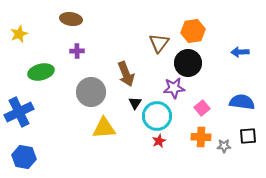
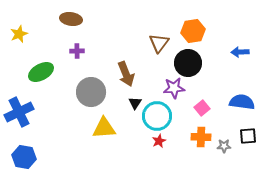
green ellipse: rotated 15 degrees counterclockwise
